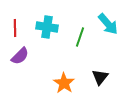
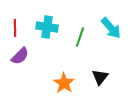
cyan arrow: moved 3 px right, 4 px down
